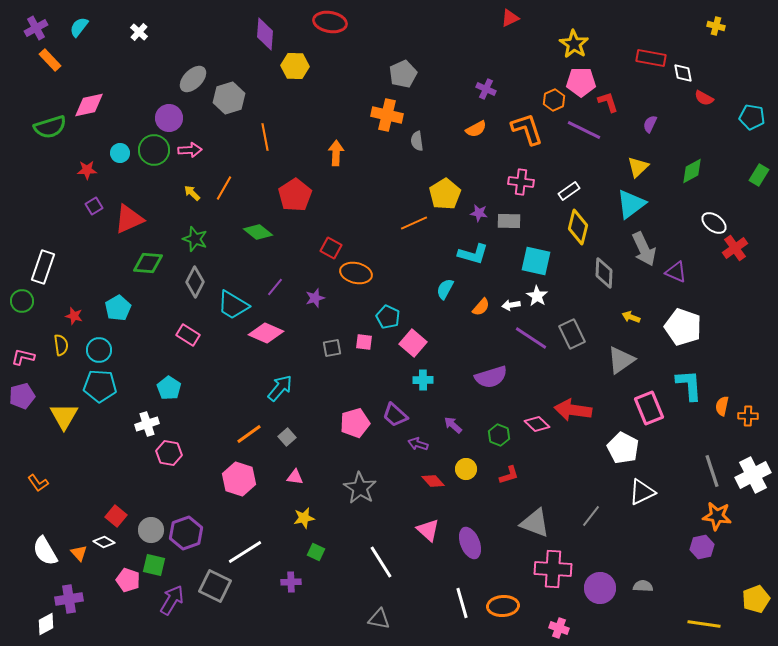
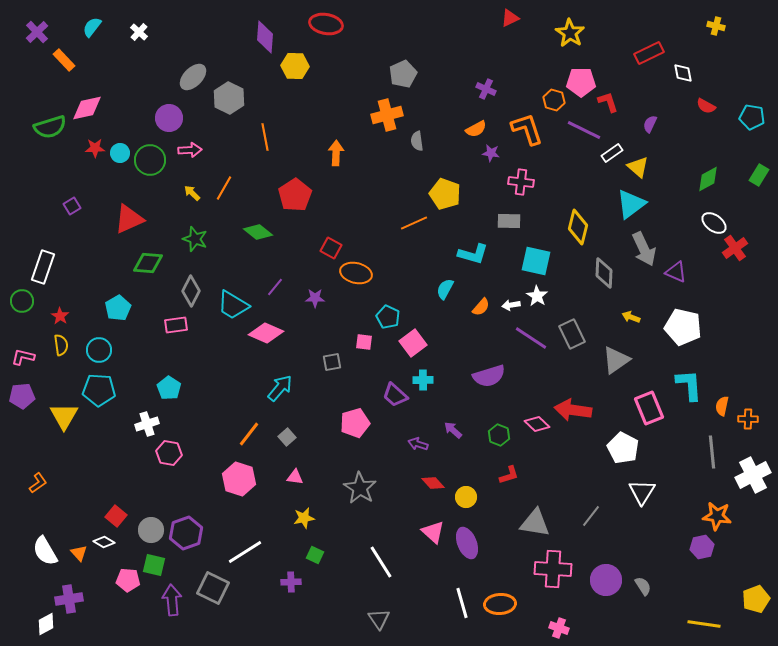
red ellipse at (330, 22): moved 4 px left, 2 px down
cyan semicircle at (79, 27): moved 13 px right
purple cross at (36, 28): moved 1 px right, 4 px down; rotated 15 degrees counterclockwise
purple diamond at (265, 34): moved 3 px down
yellow star at (574, 44): moved 4 px left, 11 px up
red rectangle at (651, 58): moved 2 px left, 5 px up; rotated 36 degrees counterclockwise
orange rectangle at (50, 60): moved 14 px right
gray ellipse at (193, 79): moved 2 px up
gray hexagon at (229, 98): rotated 16 degrees counterclockwise
red semicircle at (704, 98): moved 2 px right, 8 px down
orange hexagon at (554, 100): rotated 20 degrees counterclockwise
pink diamond at (89, 105): moved 2 px left, 3 px down
orange cross at (387, 115): rotated 28 degrees counterclockwise
green circle at (154, 150): moved 4 px left, 10 px down
yellow triangle at (638, 167): rotated 35 degrees counterclockwise
red star at (87, 170): moved 8 px right, 22 px up
green diamond at (692, 171): moved 16 px right, 8 px down
white rectangle at (569, 191): moved 43 px right, 38 px up
yellow pentagon at (445, 194): rotated 20 degrees counterclockwise
purple square at (94, 206): moved 22 px left
purple star at (479, 213): moved 12 px right, 60 px up
gray diamond at (195, 282): moved 4 px left, 9 px down
purple star at (315, 298): rotated 18 degrees clockwise
red star at (74, 316): moved 14 px left; rotated 18 degrees clockwise
white pentagon at (683, 327): rotated 6 degrees counterclockwise
pink rectangle at (188, 335): moved 12 px left, 10 px up; rotated 40 degrees counterclockwise
pink square at (413, 343): rotated 12 degrees clockwise
gray square at (332, 348): moved 14 px down
gray triangle at (621, 360): moved 5 px left
purple semicircle at (491, 377): moved 2 px left, 1 px up
cyan pentagon at (100, 386): moved 1 px left, 4 px down
purple pentagon at (22, 396): rotated 10 degrees clockwise
purple trapezoid at (395, 415): moved 20 px up
orange cross at (748, 416): moved 3 px down
purple arrow at (453, 425): moved 5 px down
orange line at (249, 434): rotated 16 degrees counterclockwise
yellow circle at (466, 469): moved 28 px down
gray line at (712, 471): moved 19 px up; rotated 12 degrees clockwise
red diamond at (433, 481): moved 2 px down
orange L-shape at (38, 483): rotated 90 degrees counterclockwise
white triangle at (642, 492): rotated 32 degrees counterclockwise
gray triangle at (535, 523): rotated 12 degrees counterclockwise
pink triangle at (428, 530): moved 5 px right, 2 px down
purple ellipse at (470, 543): moved 3 px left
green square at (316, 552): moved 1 px left, 3 px down
pink pentagon at (128, 580): rotated 15 degrees counterclockwise
gray square at (215, 586): moved 2 px left, 2 px down
gray semicircle at (643, 586): rotated 54 degrees clockwise
purple circle at (600, 588): moved 6 px right, 8 px up
purple arrow at (172, 600): rotated 36 degrees counterclockwise
orange ellipse at (503, 606): moved 3 px left, 2 px up
gray triangle at (379, 619): rotated 45 degrees clockwise
